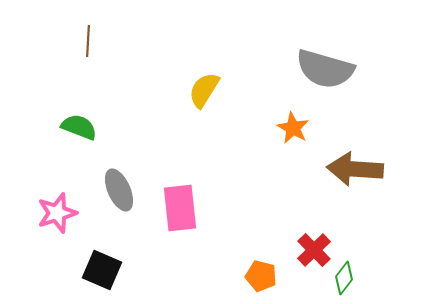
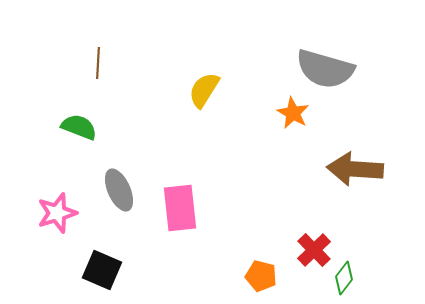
brown line: moved 10 px right, 22 px down
orange star: moved 15 px up
